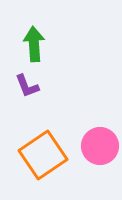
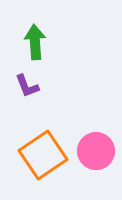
green arrow: moved 1 px right, 2 px up
pink circle: moved 4 px left, 5 px down
